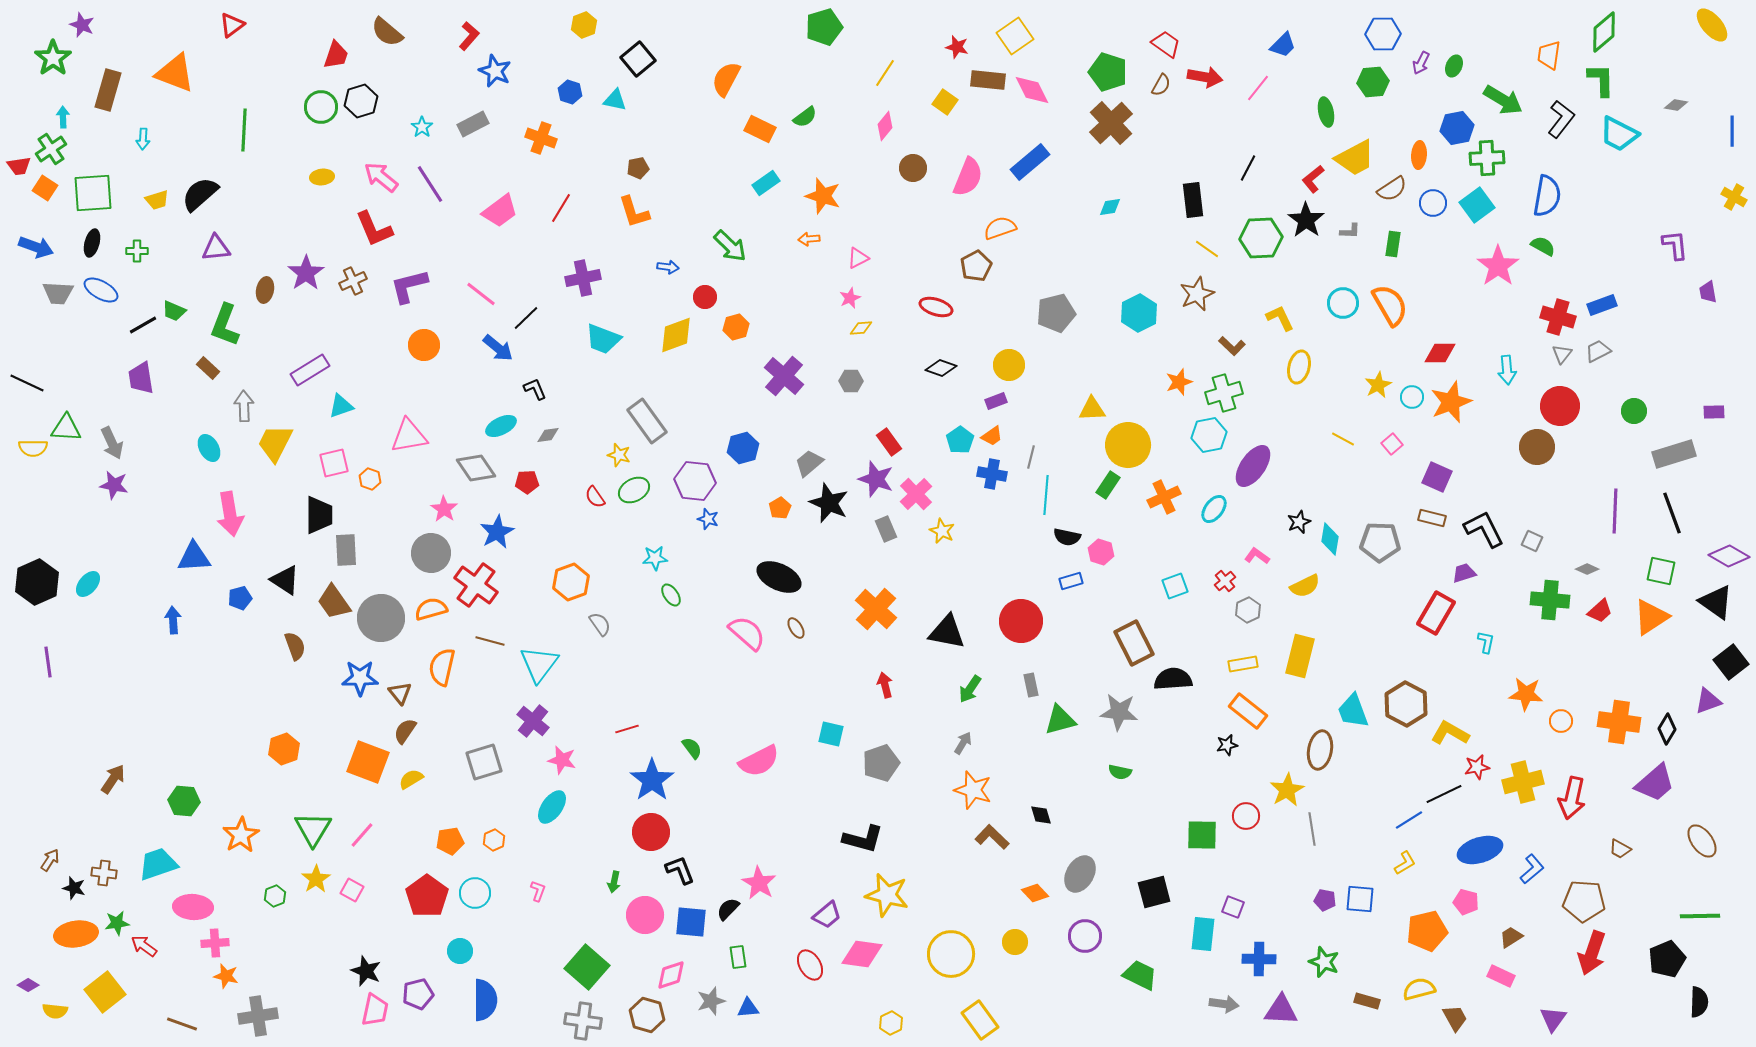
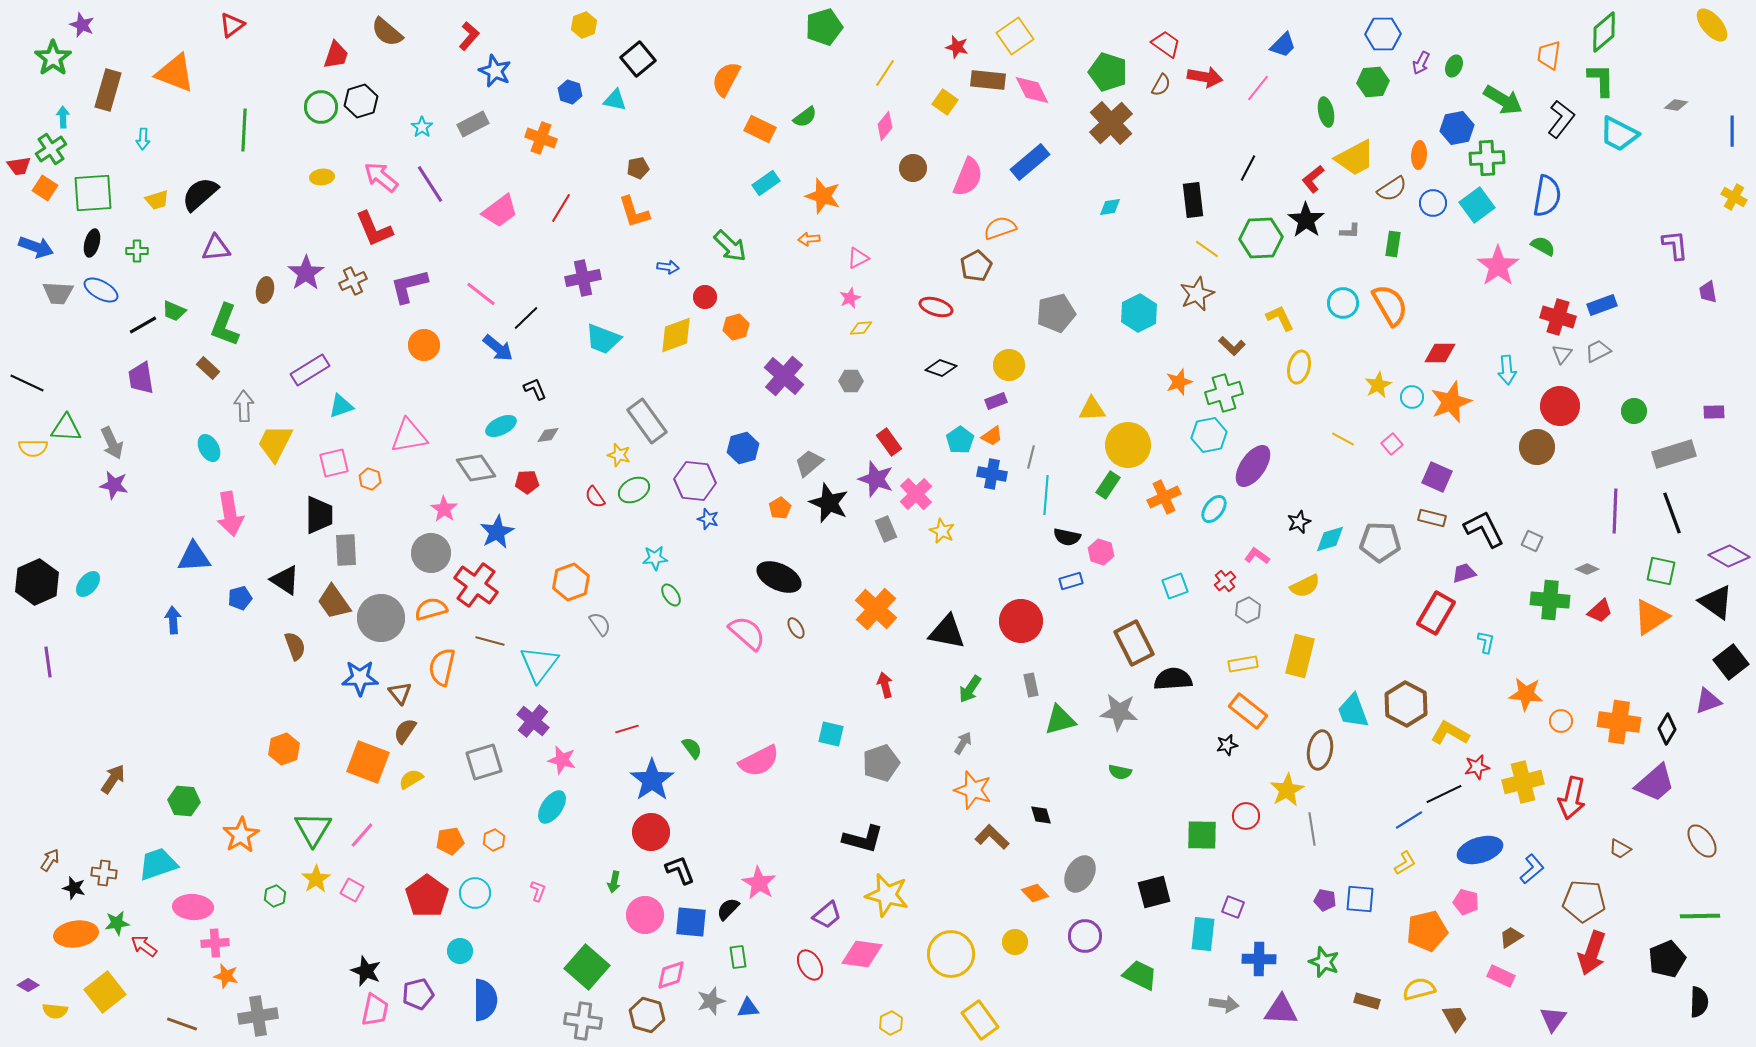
cyan diamond at (1330, 539): rotated 64 degrees clockwise
